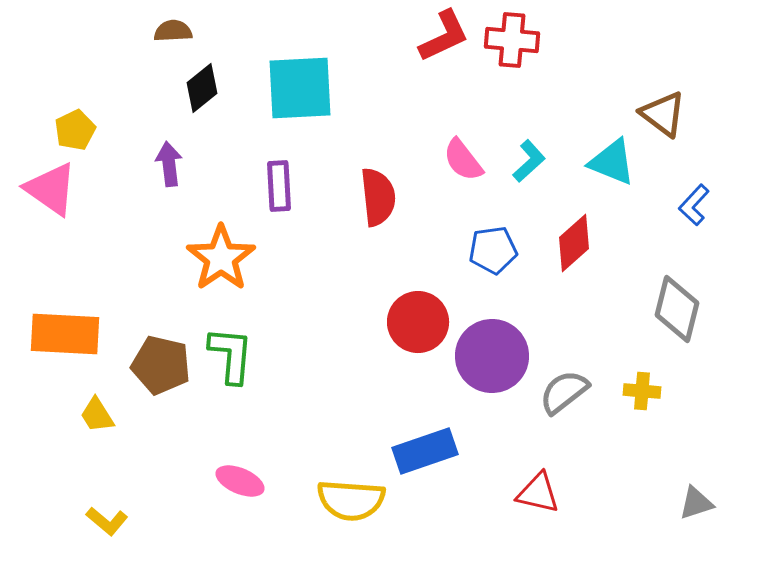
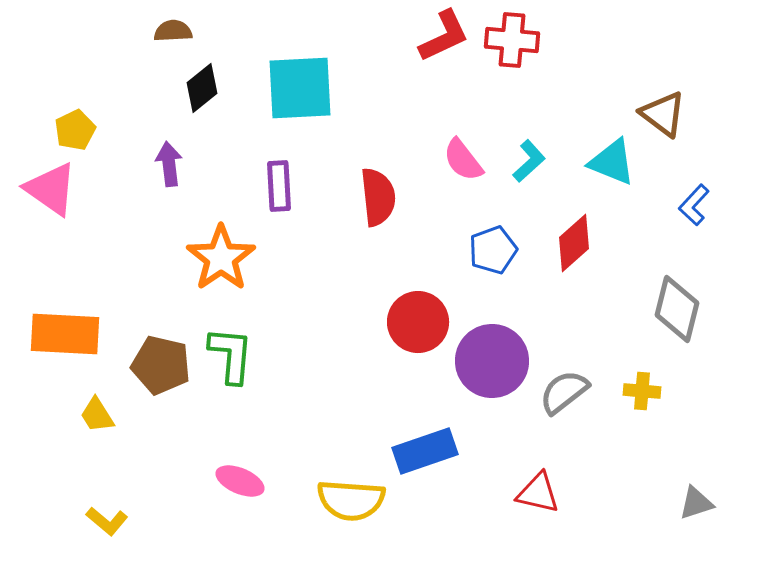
blue pentagon: rotated 12 degrees counterclockwise
purple circle: moved 5 px down
